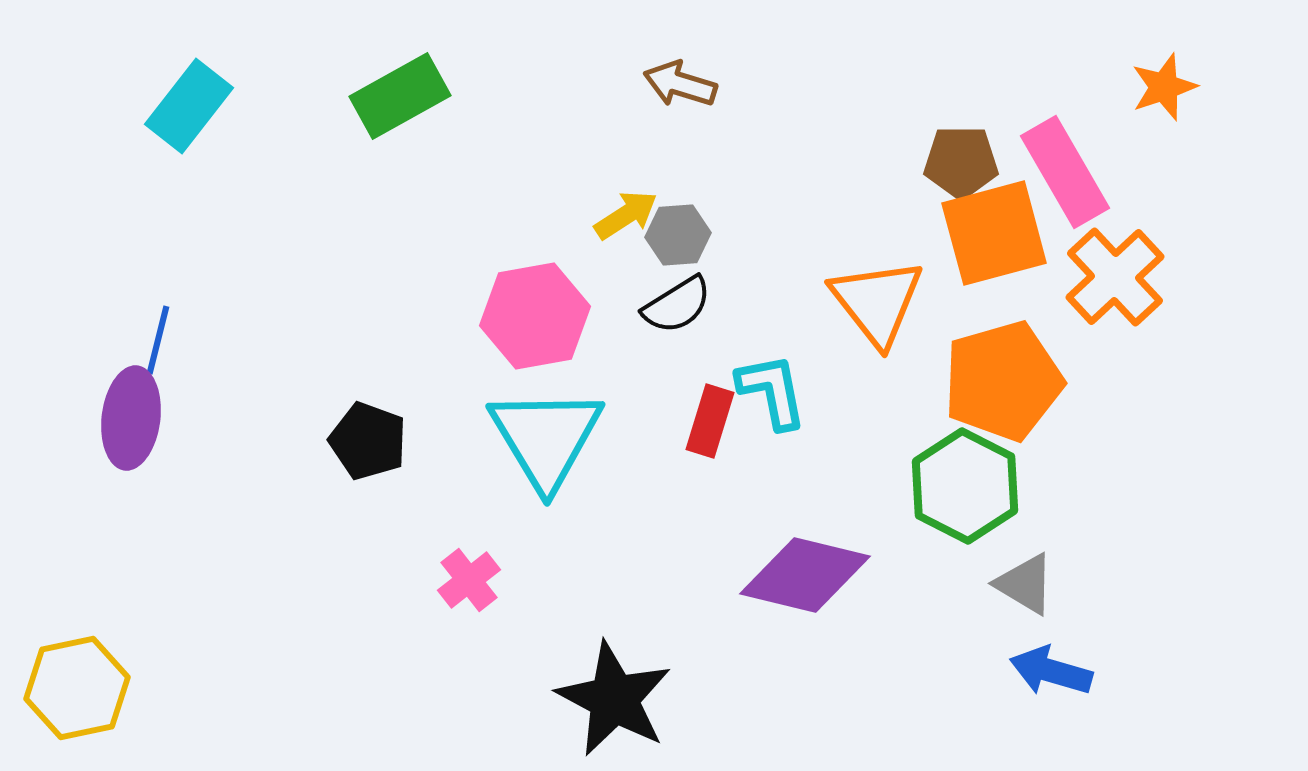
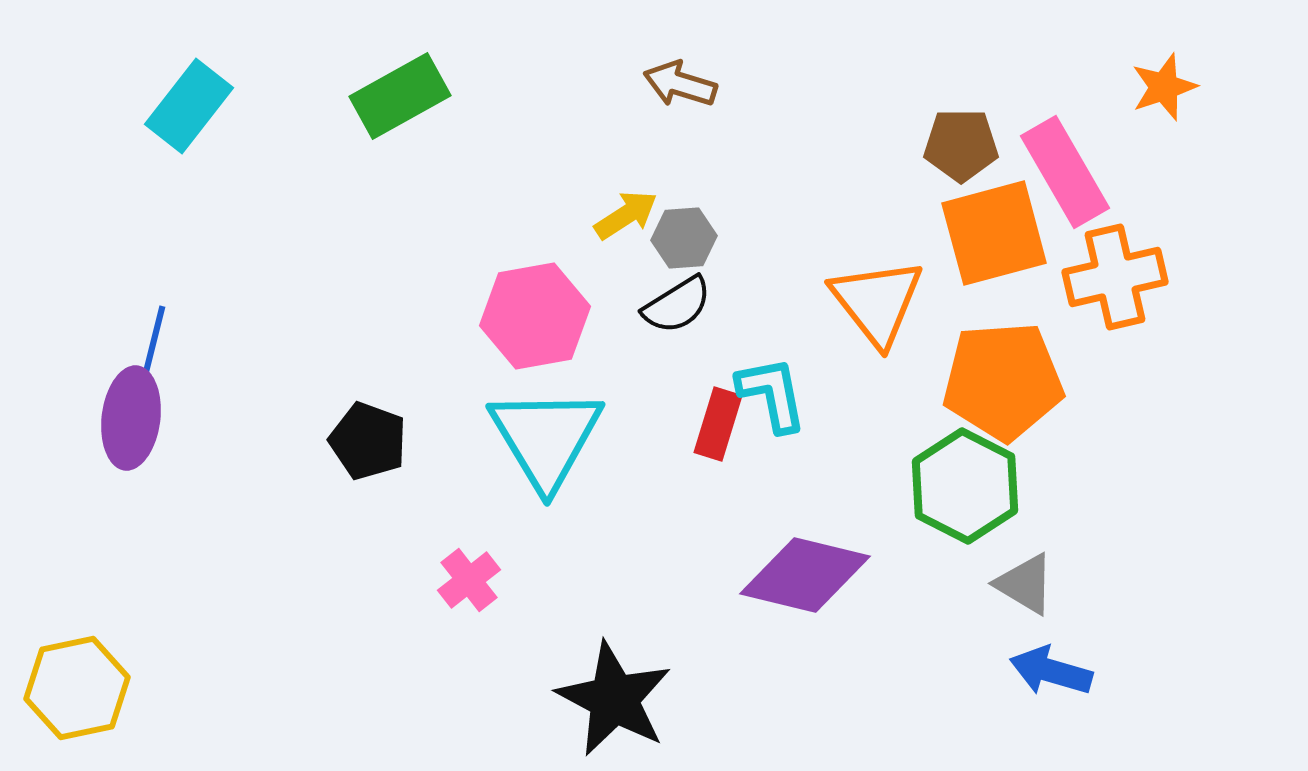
brown pentagon: moved 17 px up
gray hexagon: moved 6 px right, 3 px down
orange cross: rotated 30 degrees clockwise
blue line: moved 4 px left
orange pentagon: rotated 12 degrees clockwise
cyan L-shape: moved 3 px down
red rectangle: moved 8 px right, 3 px down
